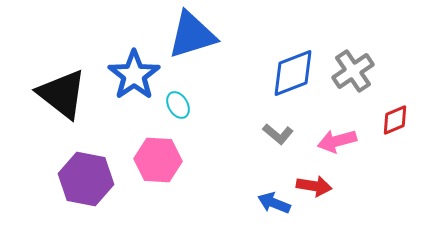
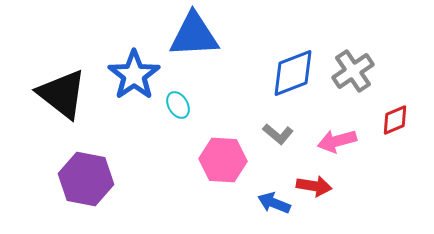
blue triangle: moved 2 px right; rotated 14 degrees clockwise
pink hexagon: moved 65 px right
